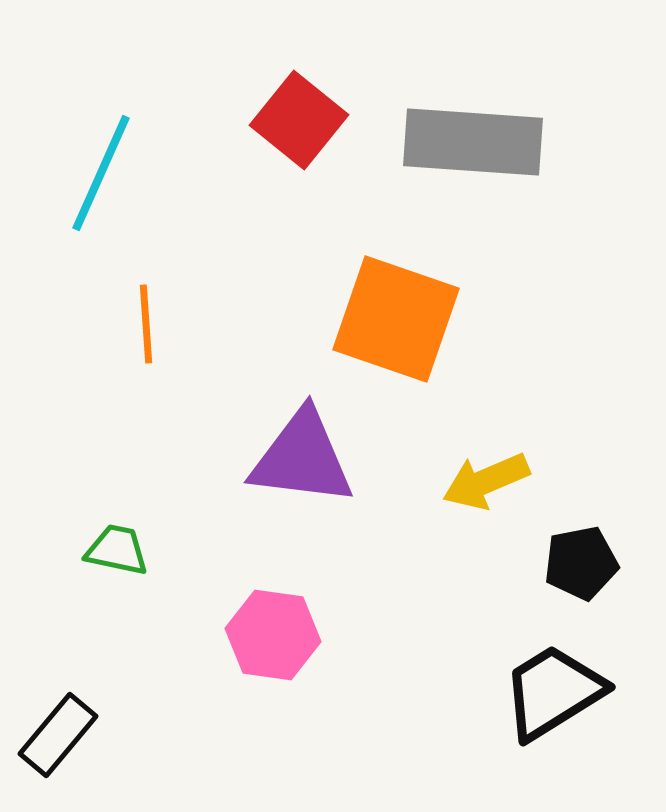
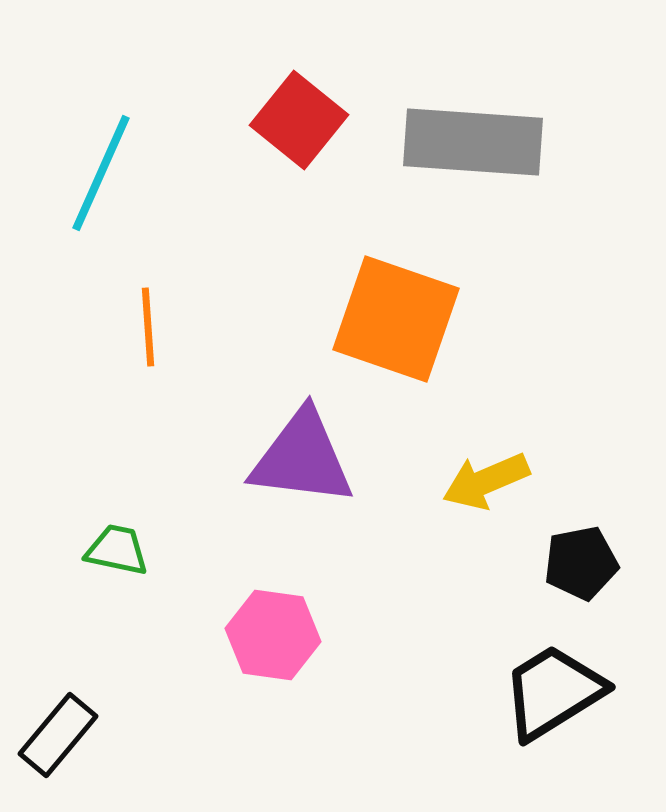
orange line: moved 2 px right, 3 px down
